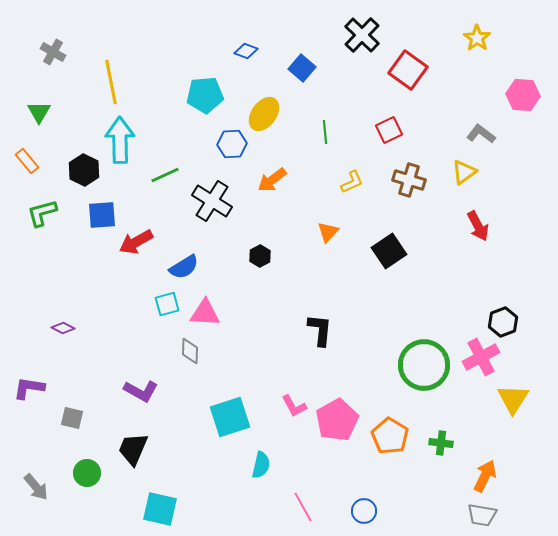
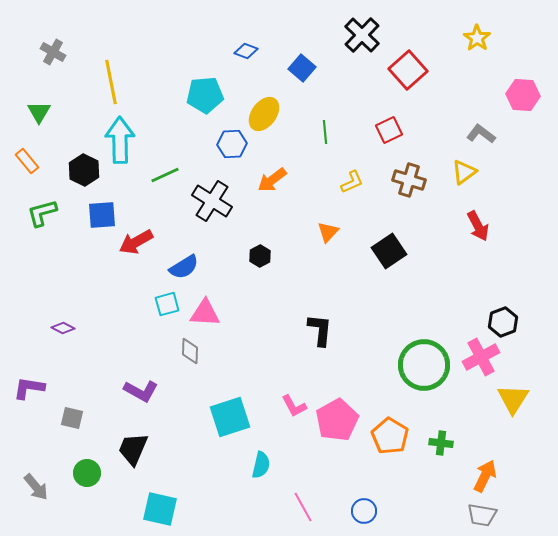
red square at (408, 70): rotated 12 degrees clockwise
